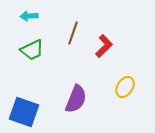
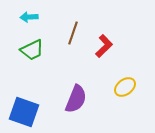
cyan arrow: moved 1 px down
yellow ellipse: rotated 20 degrees clockwise
